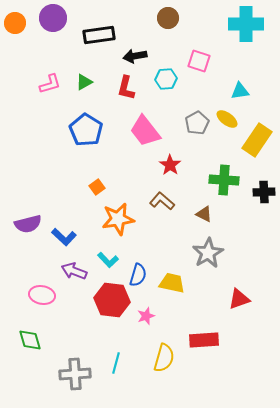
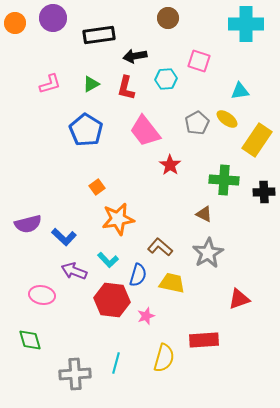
green triangle: moved 7 px right, 2 px down
brown L-shape: moved 2 px left, 46 px down
